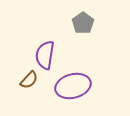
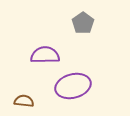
purple semicircle: rotated 80 degrees clockwise
brown semicircle: moved 5 px left, 21 px down; rotated 126 degrees counterclockwise
